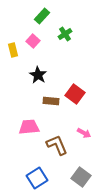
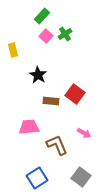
pink square: moved 13 px right, 5 px up
